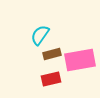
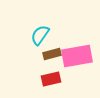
pink rectangle: moved 3 px left, 4 px up
